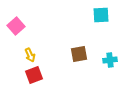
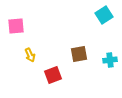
cyan square: moved 3 px right; rotated 30 degrees counterclockwise
pink square: rotated 36 degrees clockwise
red square: moved 19 px right
